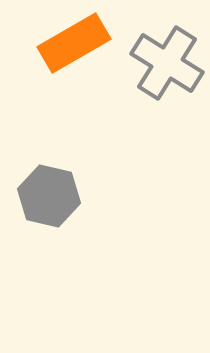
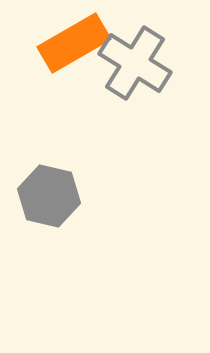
gray cross: moved 32 px left
